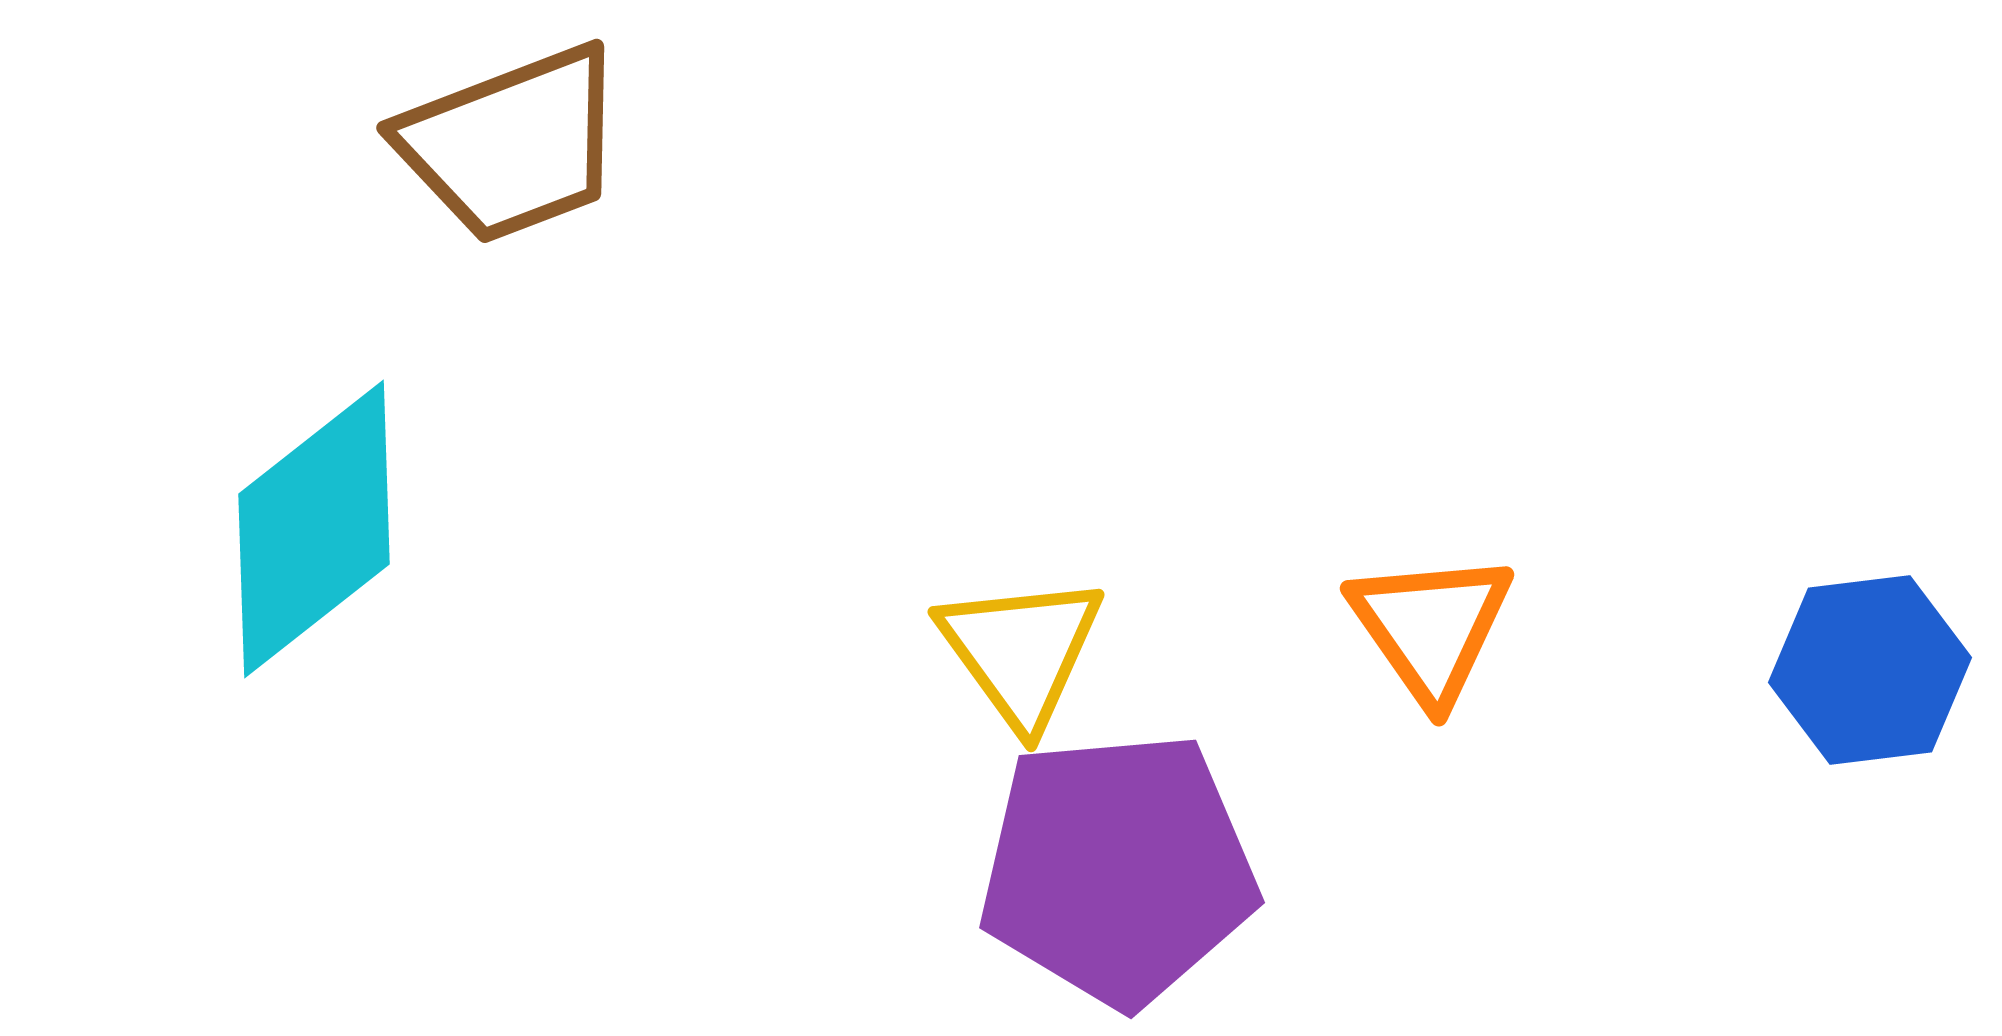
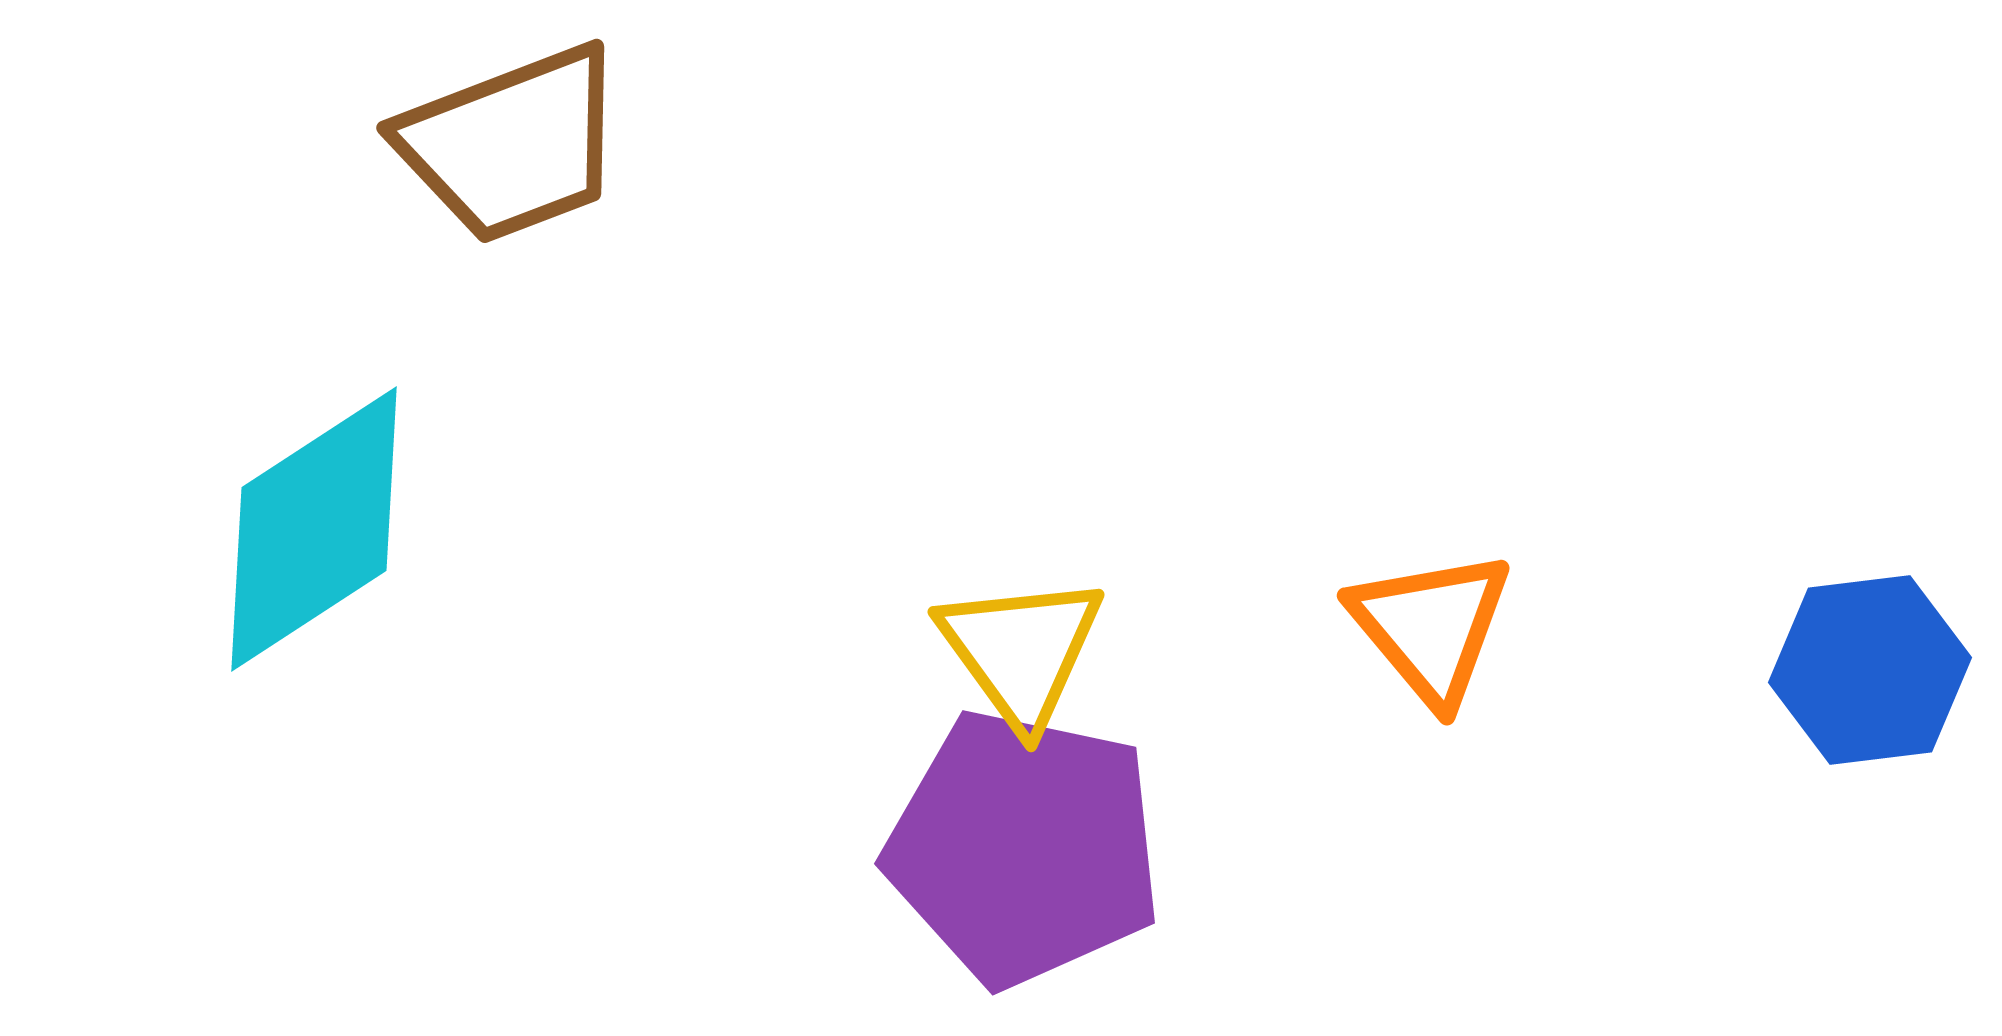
cyan diamond: rotated 5 degrees clockwise
orange triangle: rotated 5 degrees counterclockwise
purple pentagon: moved 94 px left, 21 px up; rotated 17 degrees clockwise
